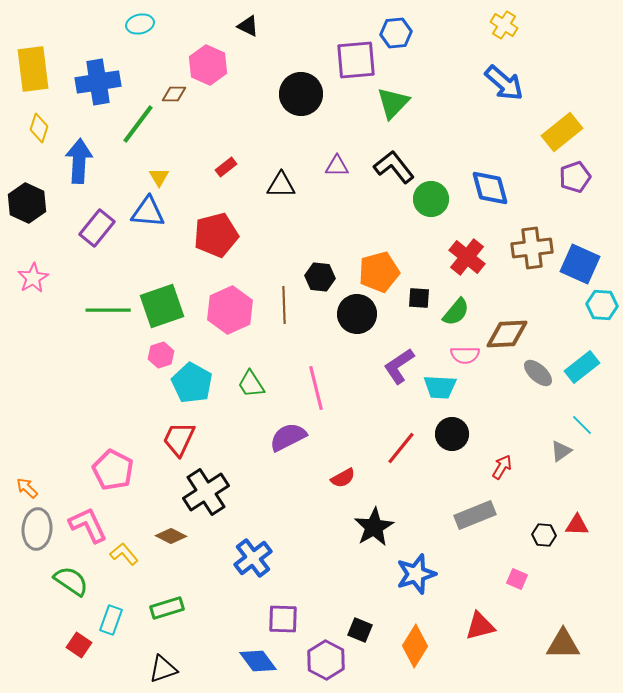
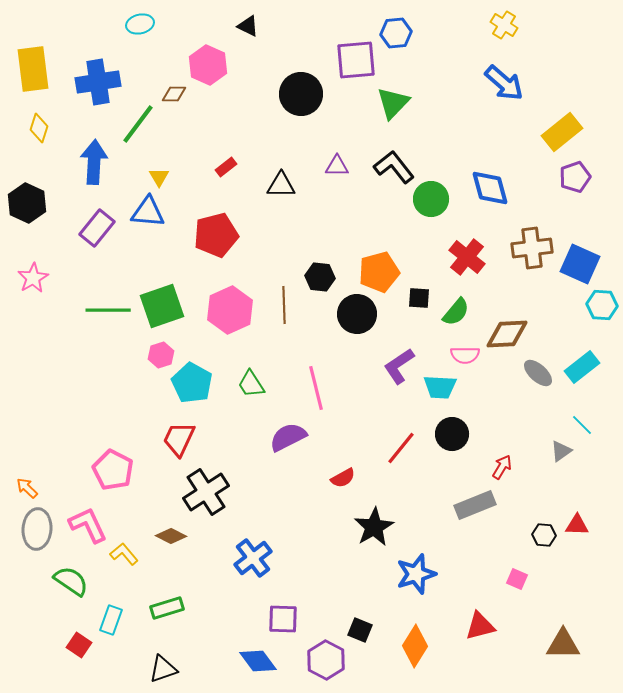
blue arrow at (79, 161): moved 15 px right, 1 px down
gray rectangle at (475, 515): moved 10 px up
